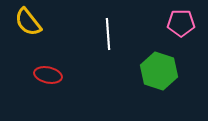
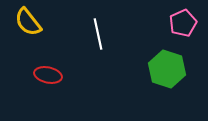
pink pentagon: moved 2 px right; rotated 24 degrees counterclockwise
white line: moved 10 px left; rotated 8 degrees counterclockwise
green hexagon: moved 8 px right, 2 px up
